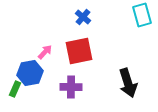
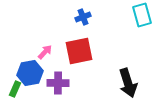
blue cross: rotated 28 degrees clockwise
purple cross: moved 13 px left, 4 px up
